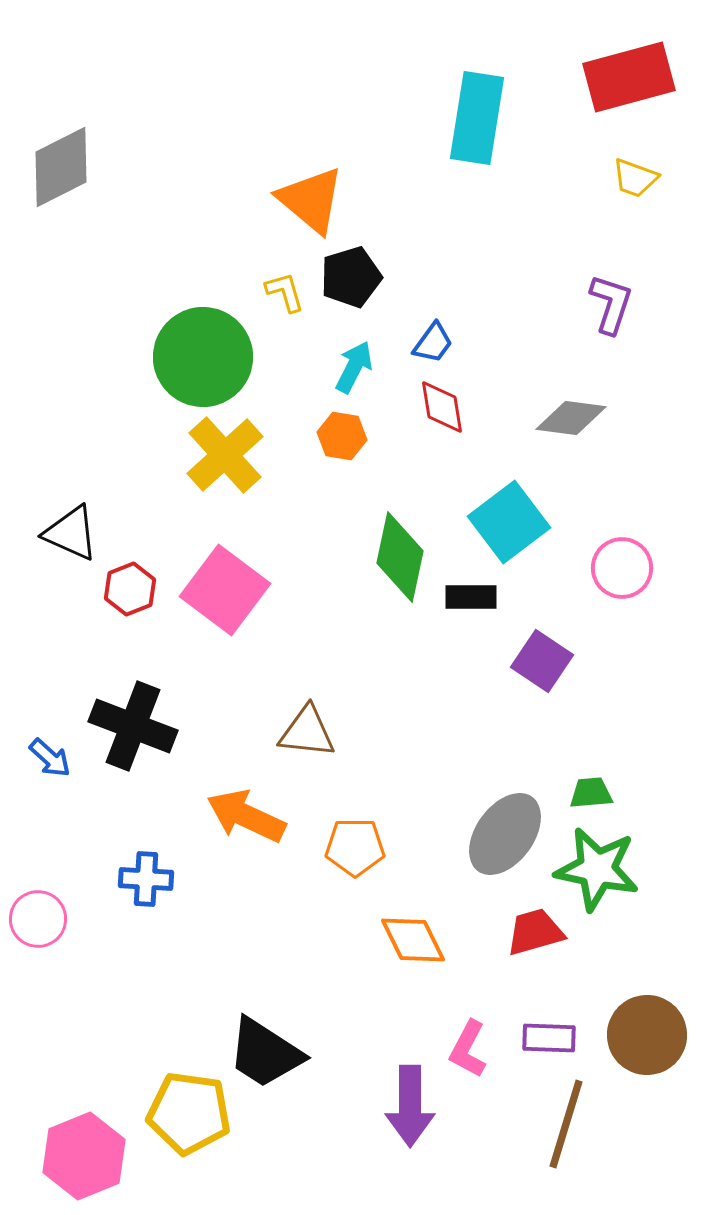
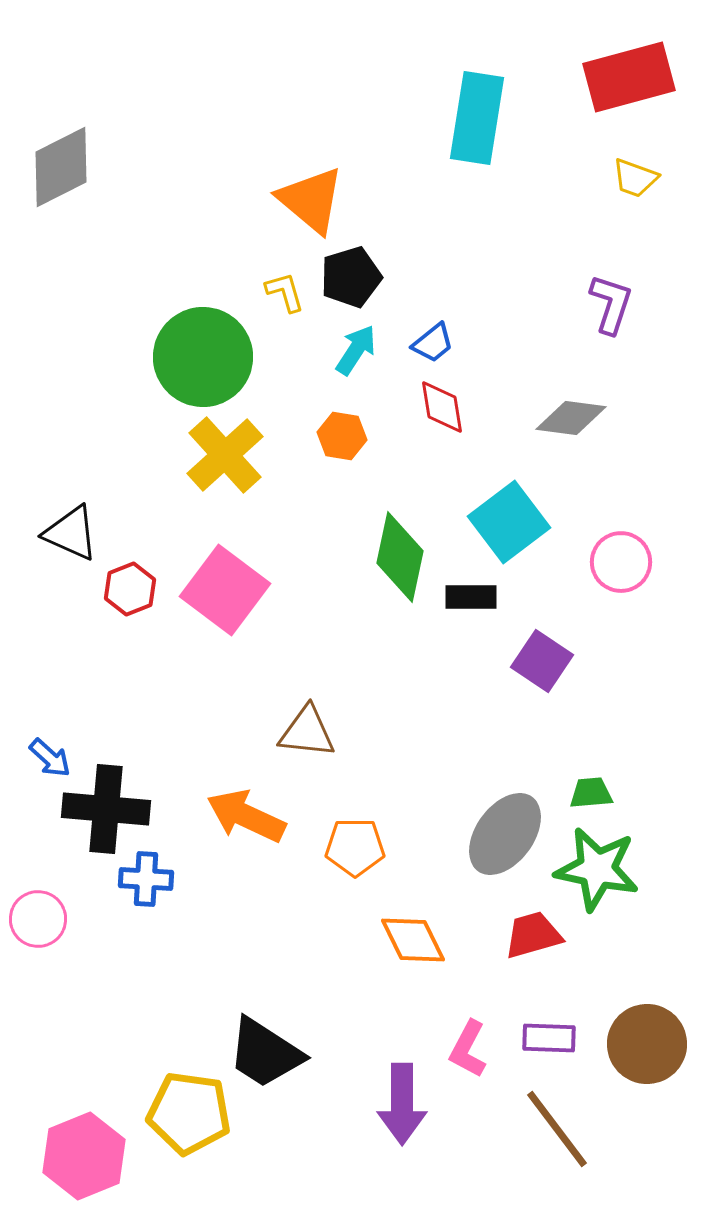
blue trapezoid at (433, 343): rotated 15 degrees clockwise
cyan arrow at (354, 367): moved 2 px right, 17 px up; rotated 6 degrees clockwise
pink circle at (622, 568): moved 1 px left, 6 px up
black cross at (133, 726): moved 27 px left, 83 px down; rotated 16 degrees counterclockwise
red trapezoid at (535, 932): moved 2 px left, 3 px down
brown circle at (647, 1035): moved 9 px down
purple arrow at (410, 1106): moved 8 px left, 2 px up
brown line at (566, 1124): moved 9 px left, 5 px down; rotated 54 degrees counterclockwise
